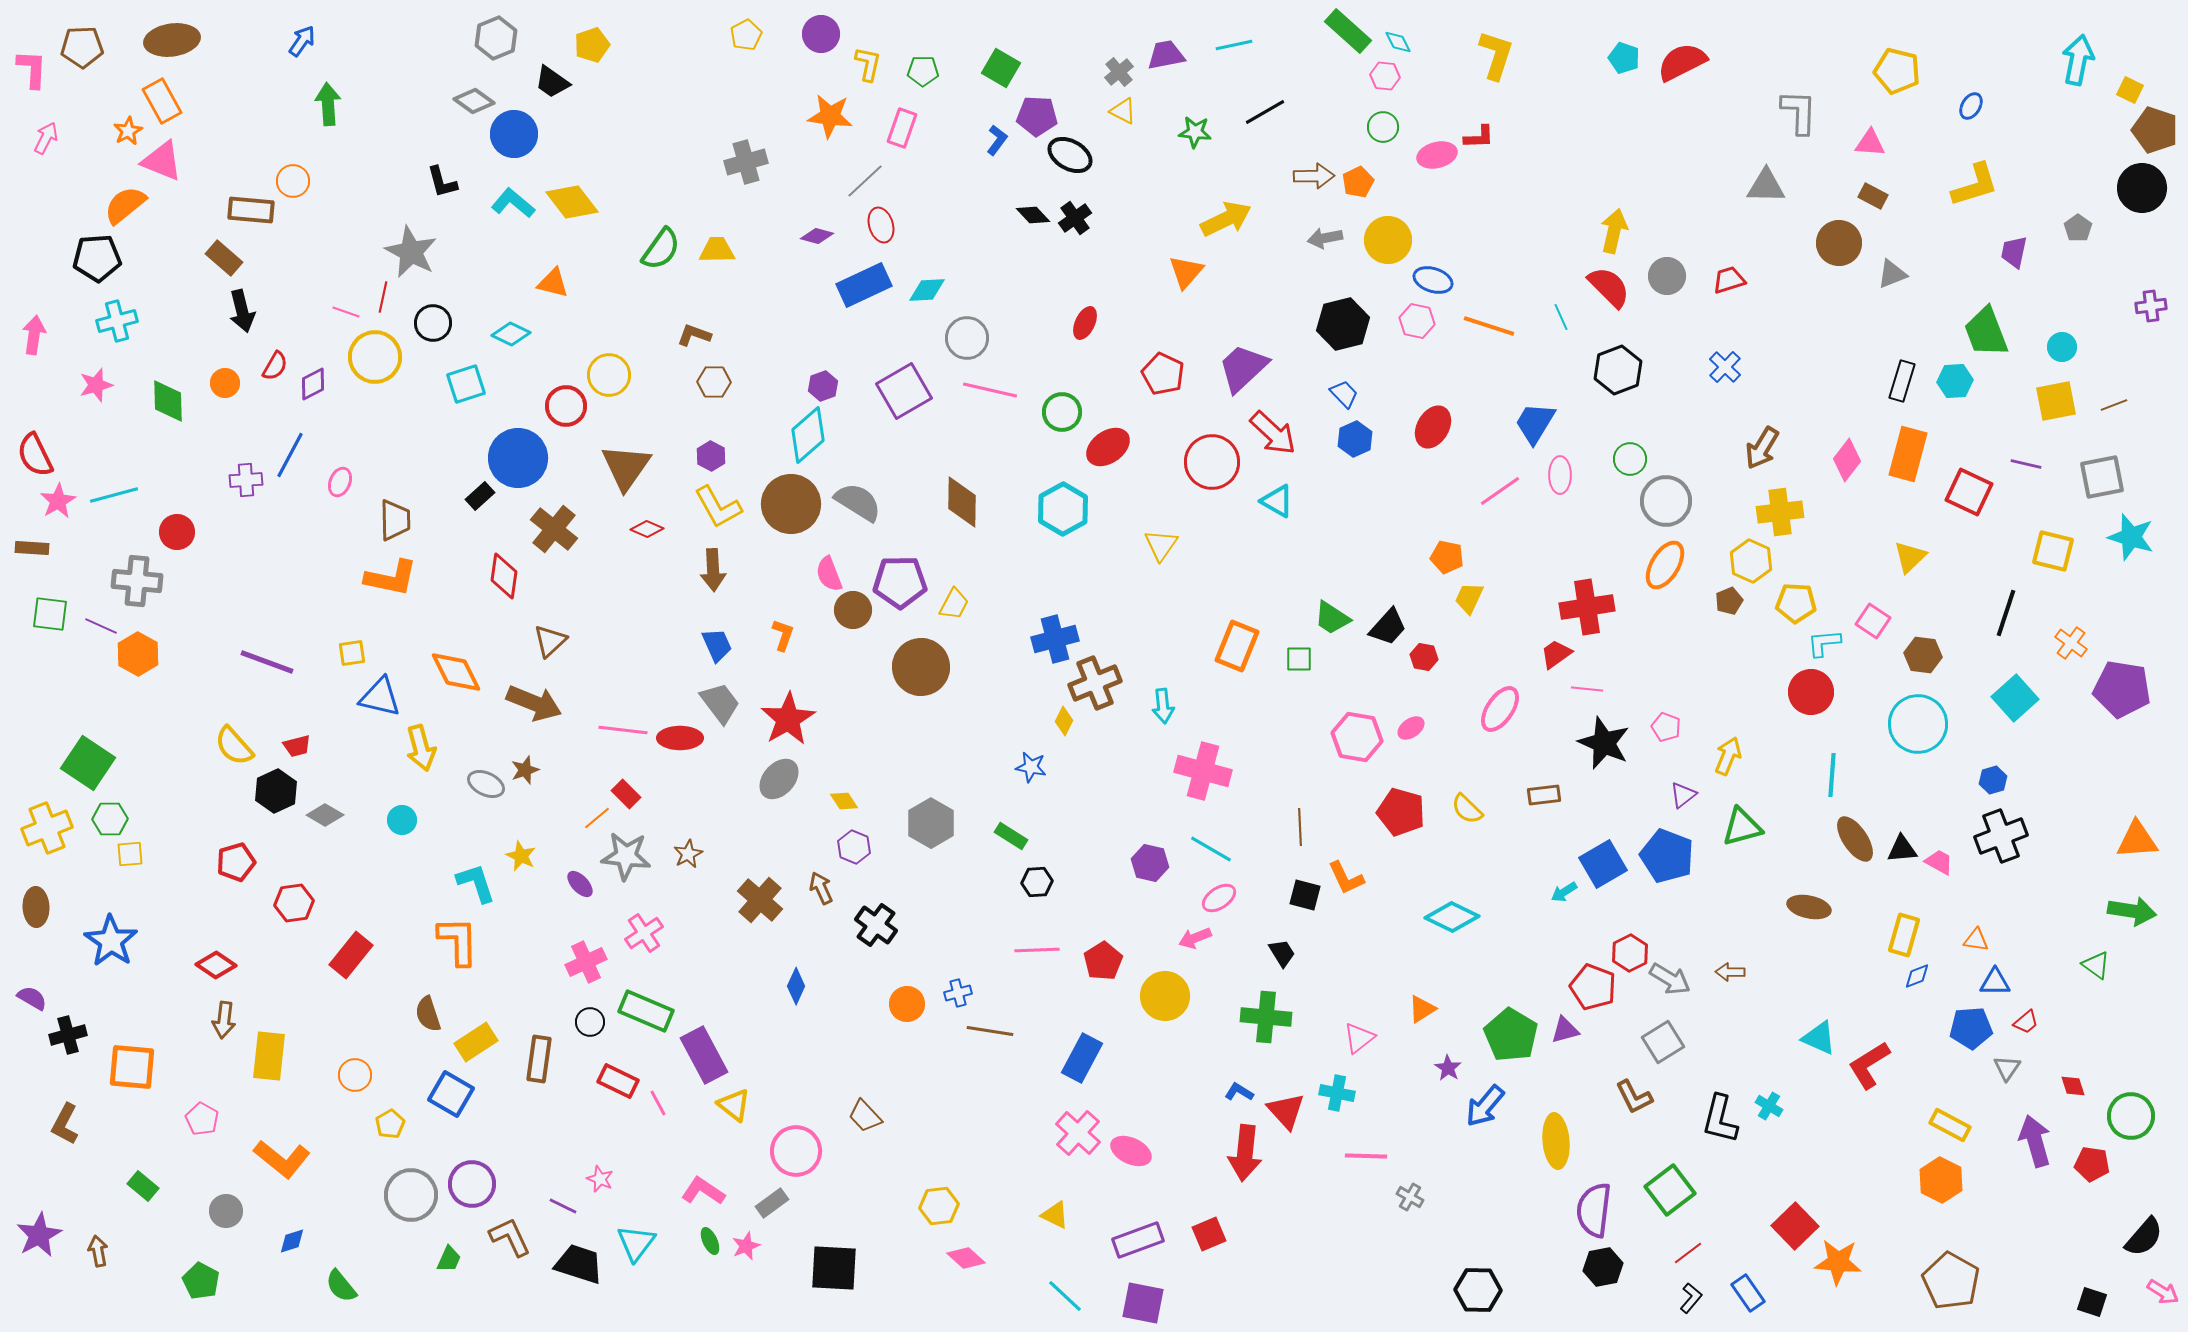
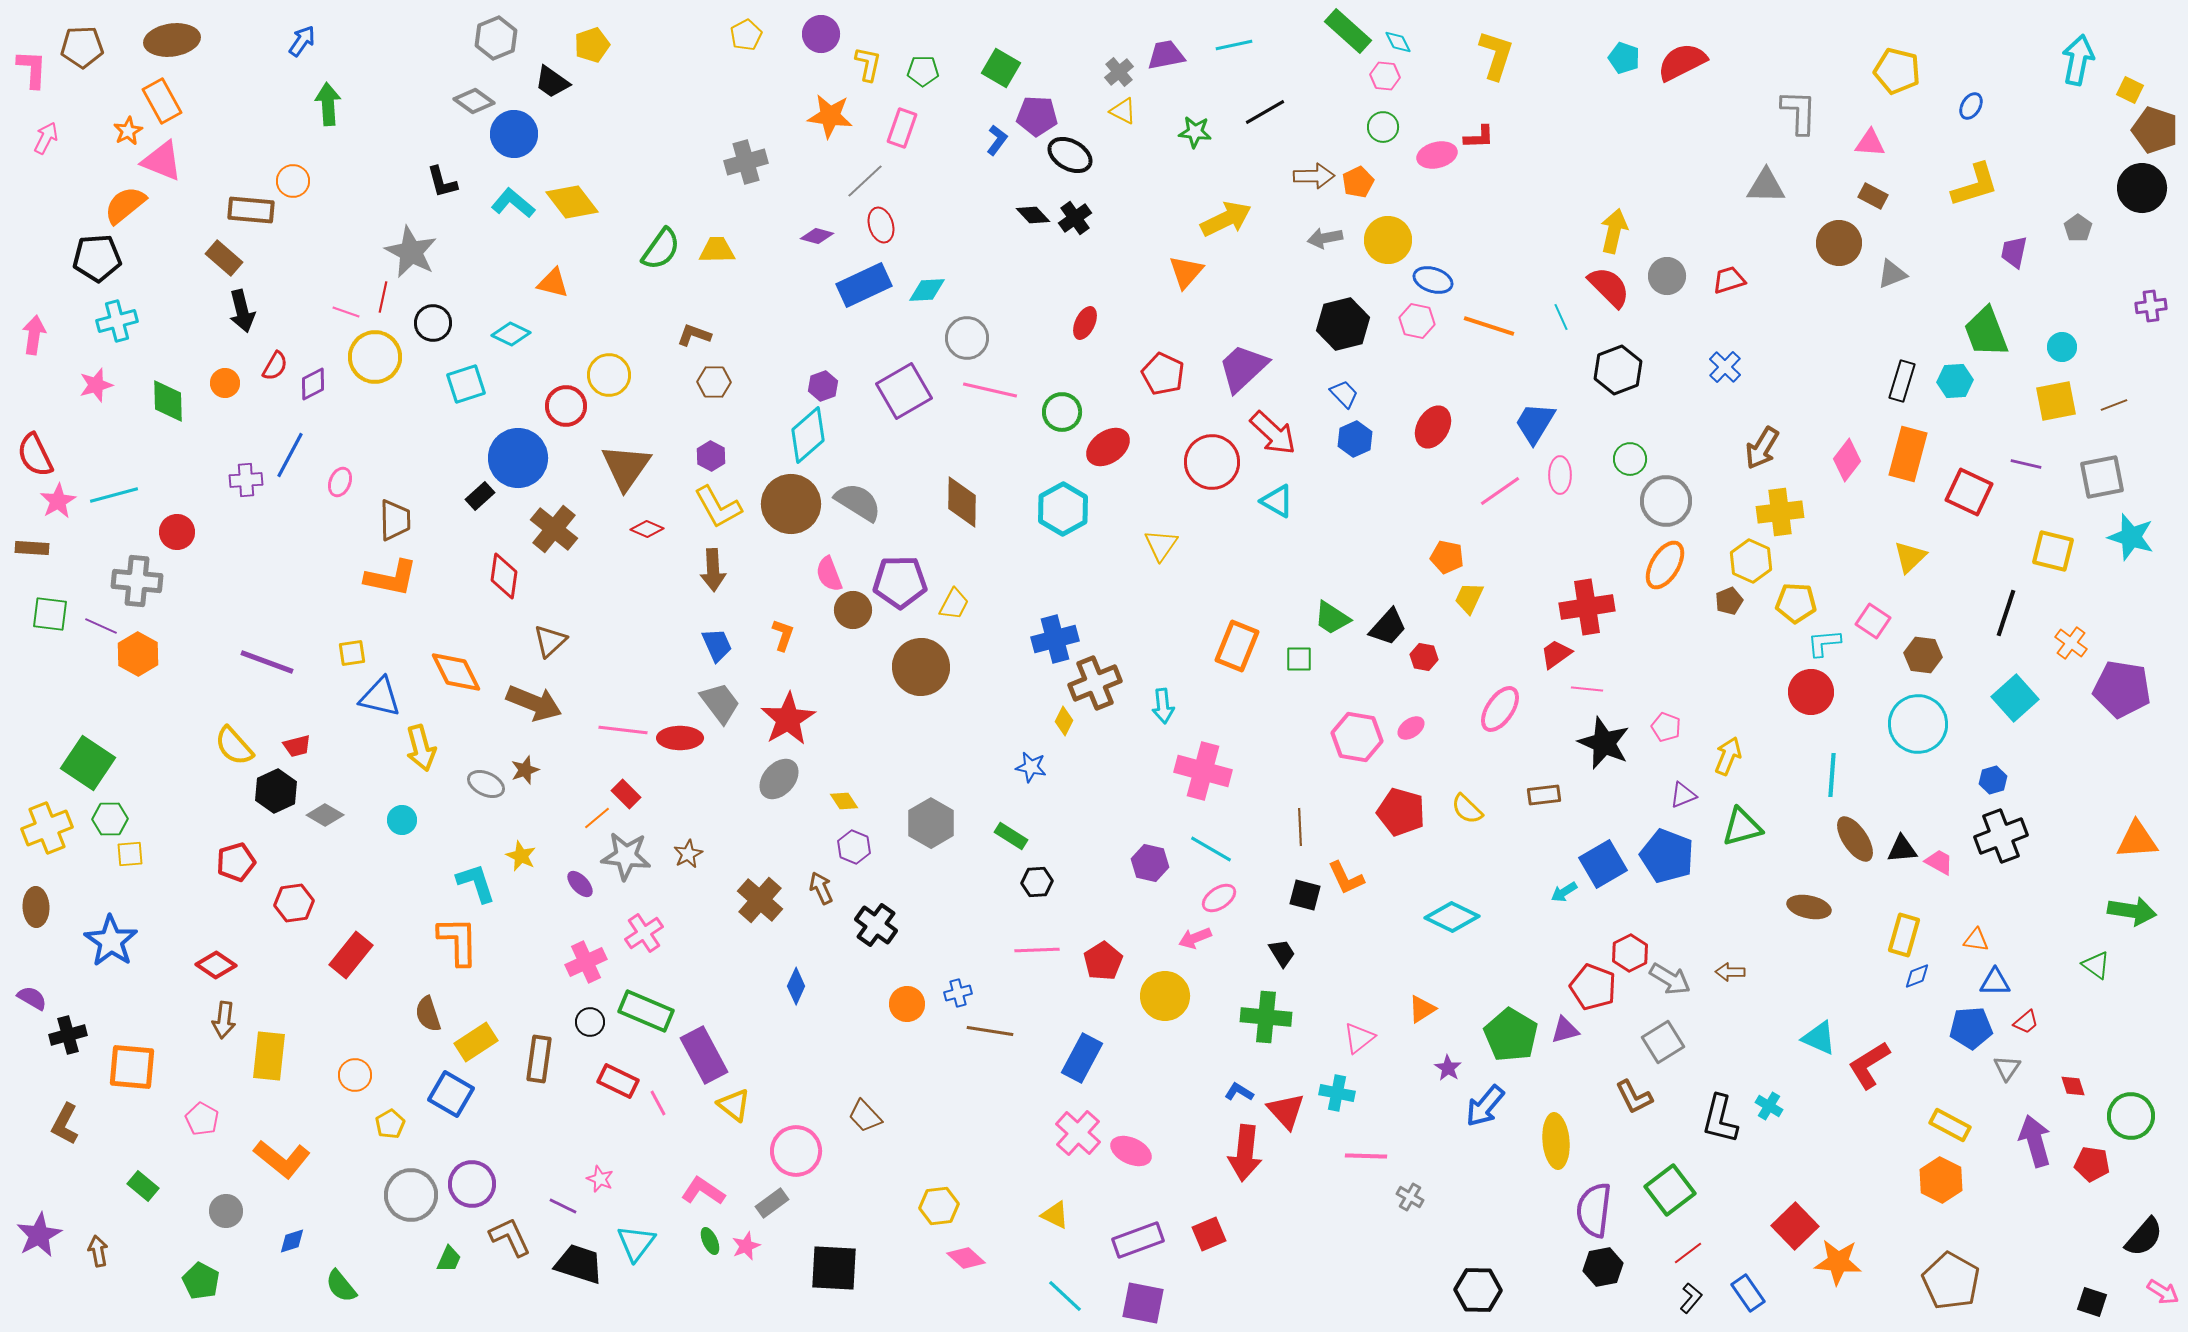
purple triangle at (1683, 795): rotated 16 degrees clockwise
